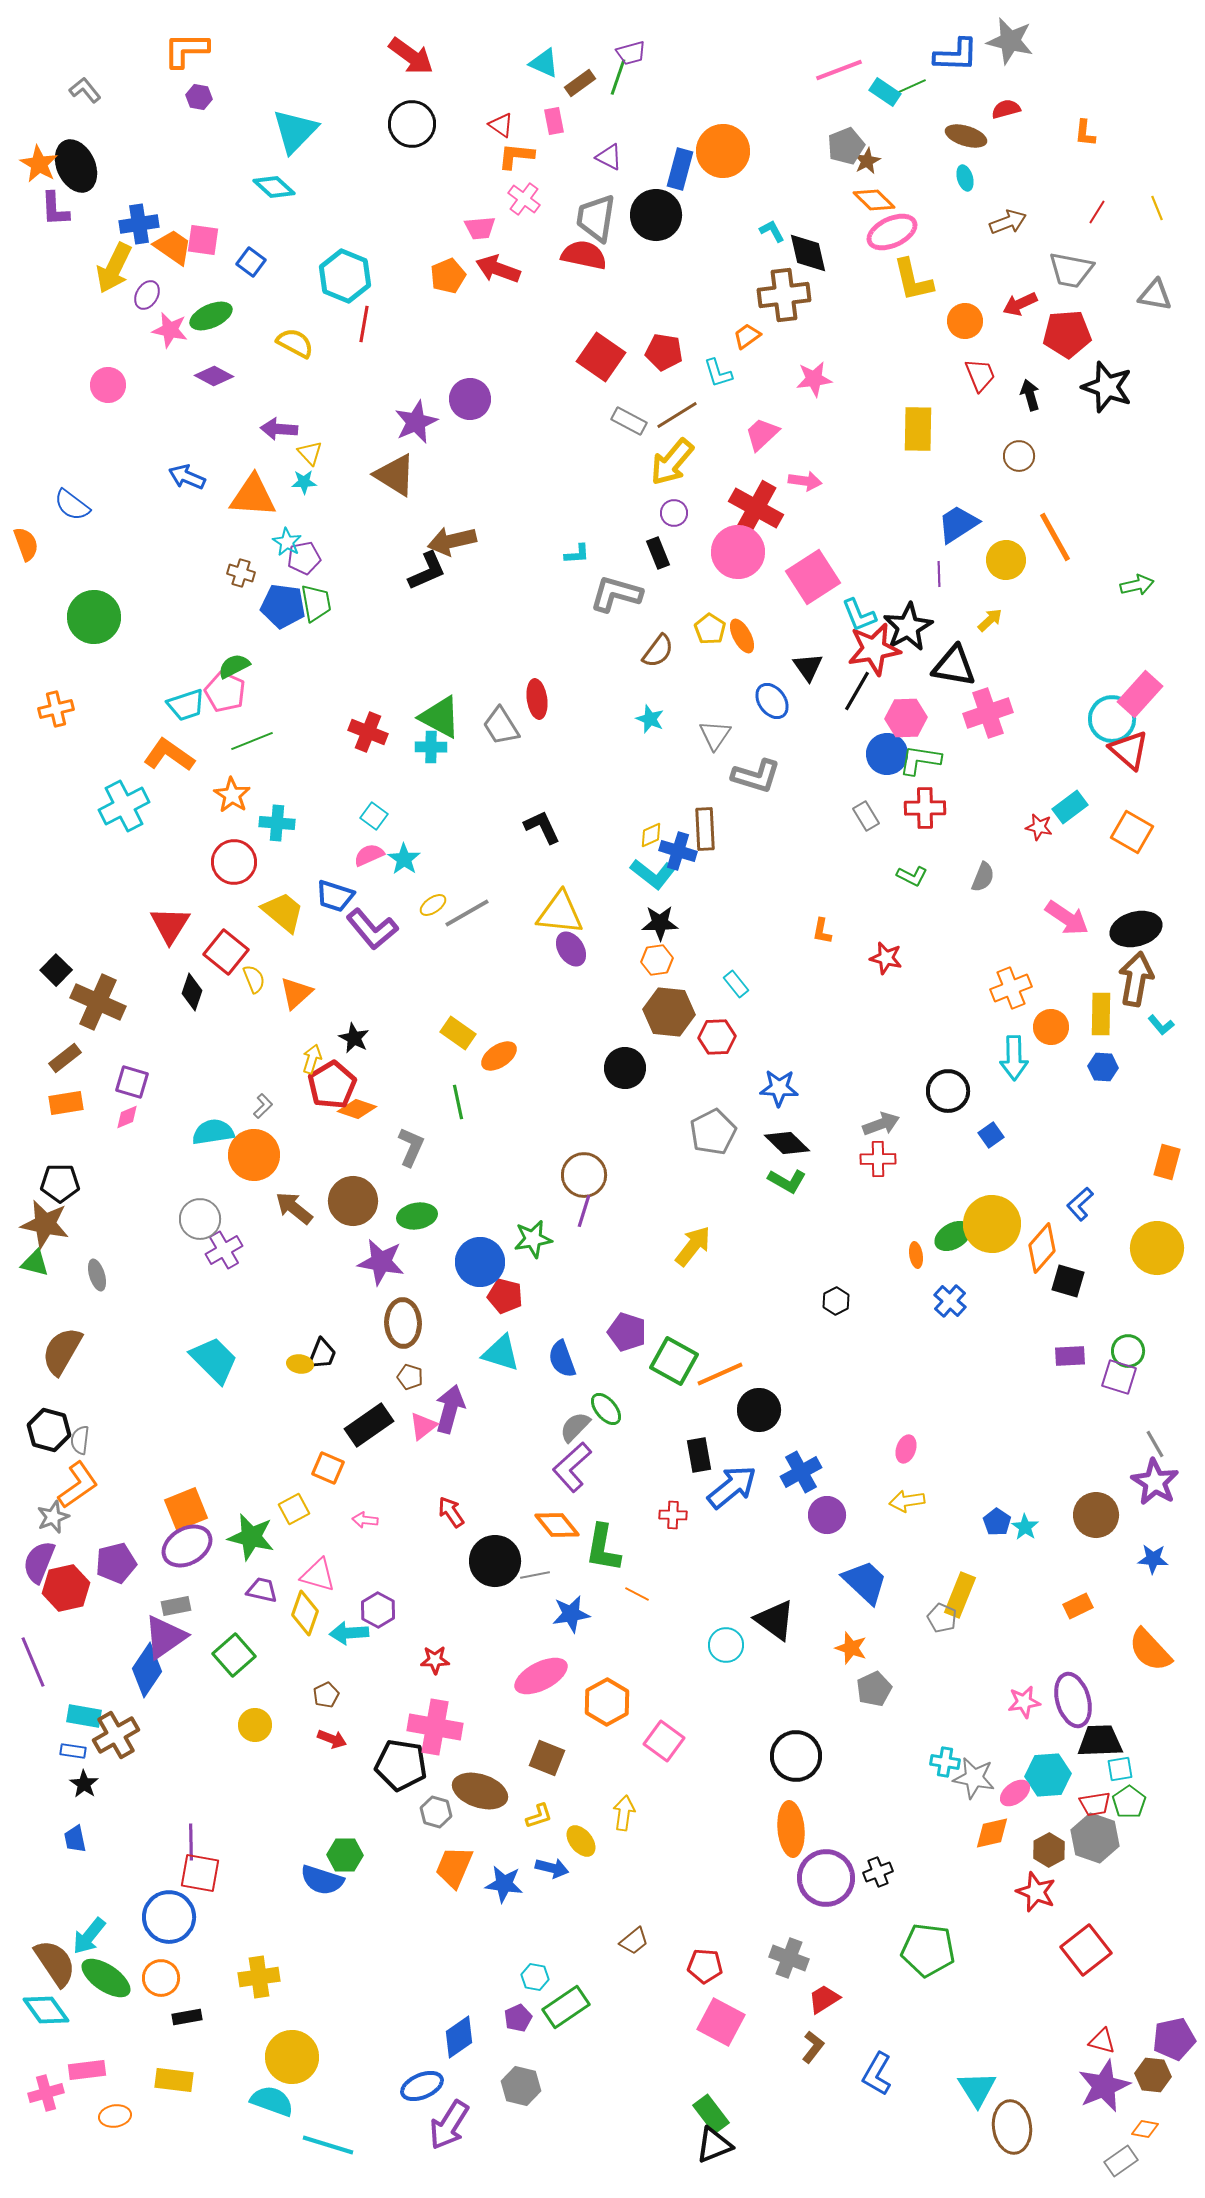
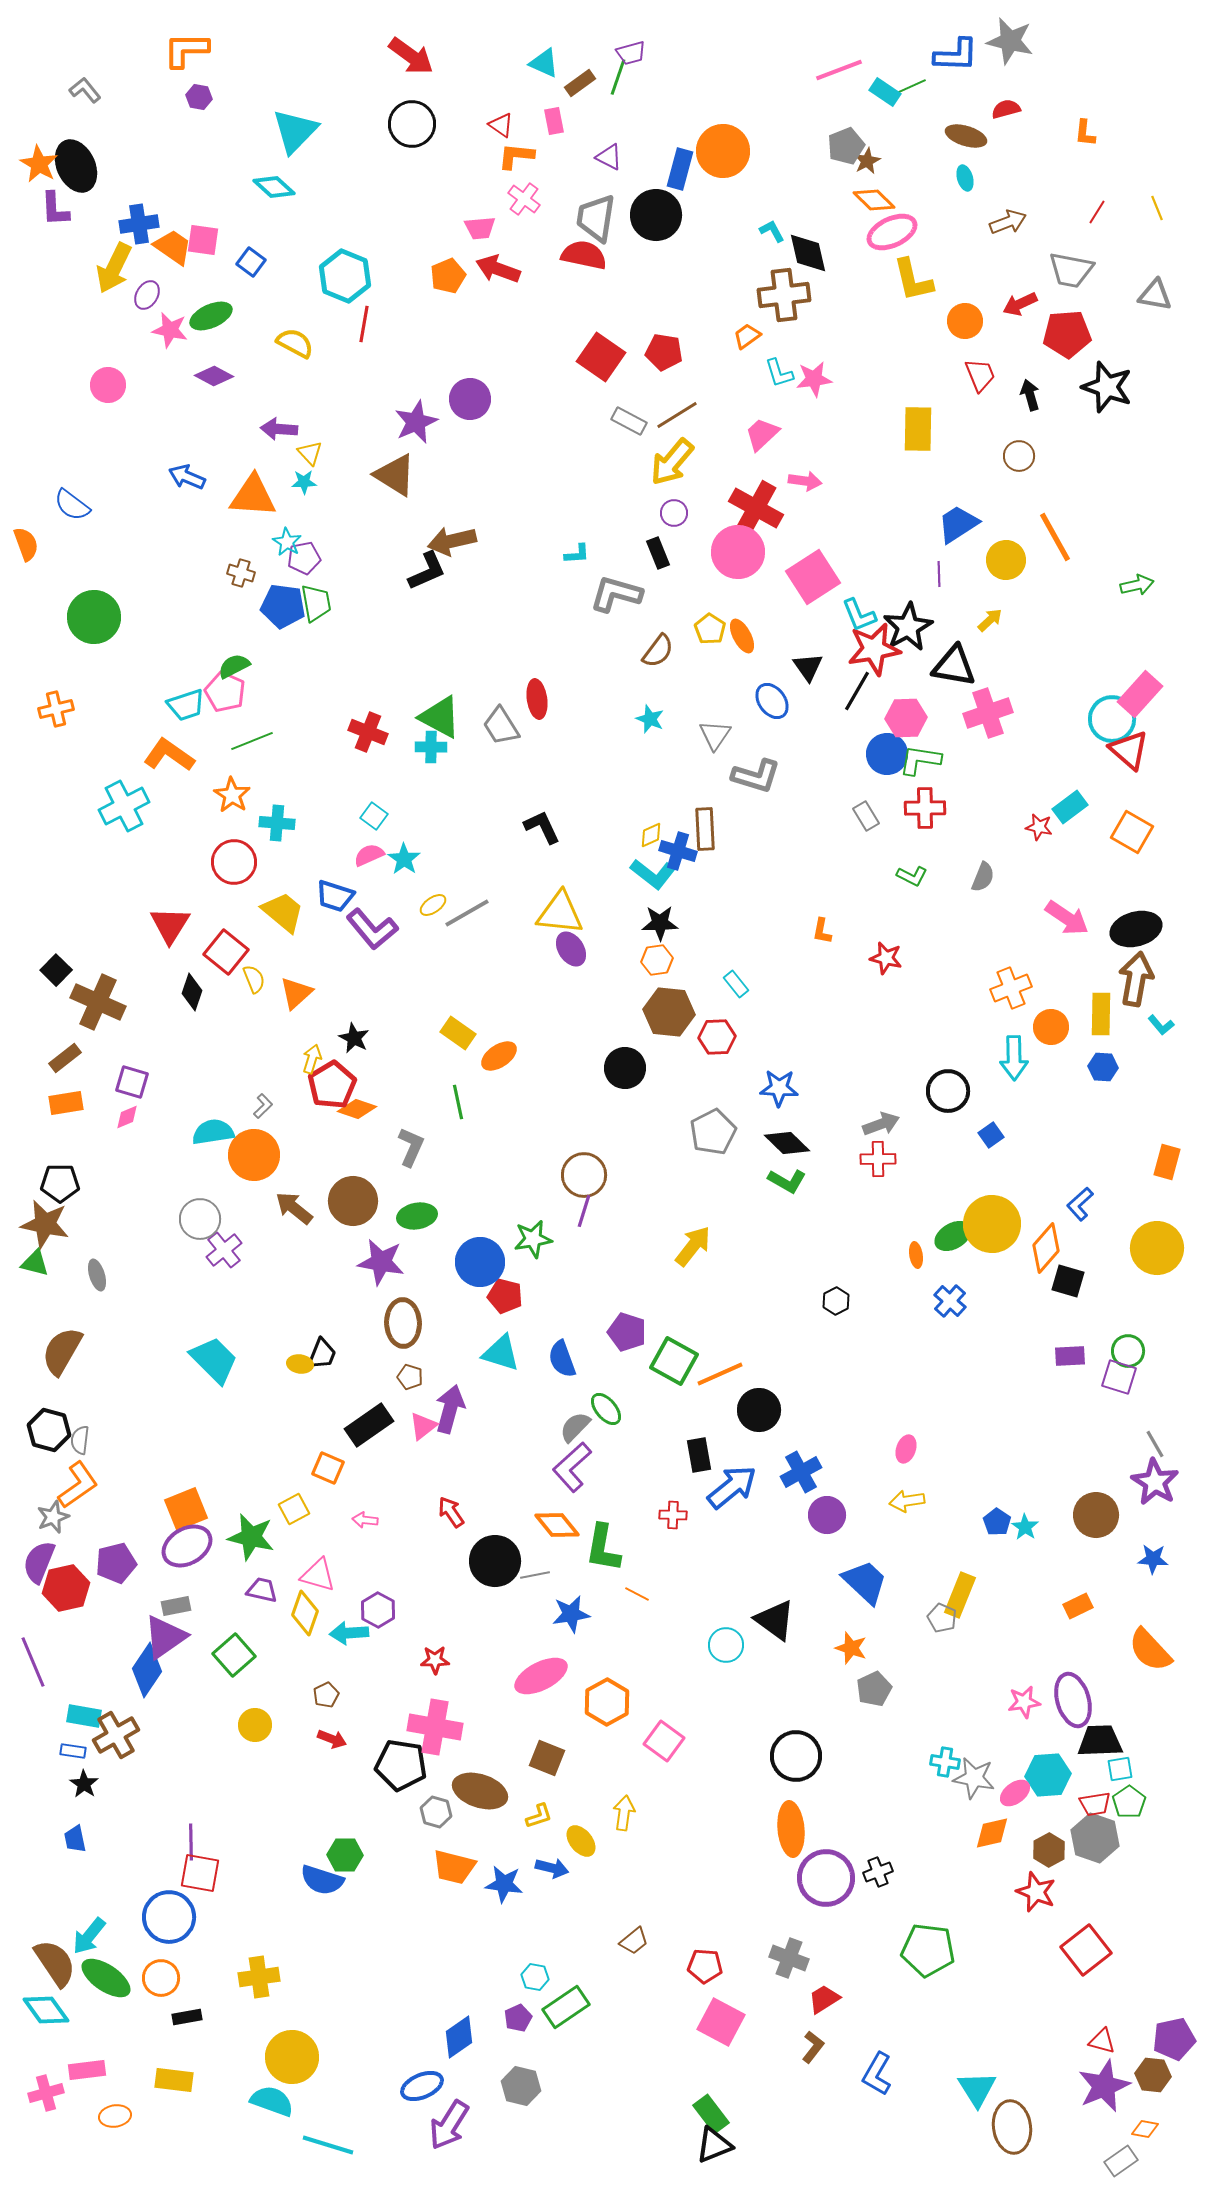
cyan L-shape at (718, 373): moved 61 px right
orange diamond at (1042, 1248): moved 4 px right
purple cross at (224, 1250): rotated 9 degrees counterclockwise
orange trapezoid at (454, 1867): rotated 99 degrees counterclockwise
